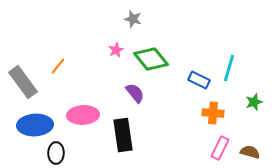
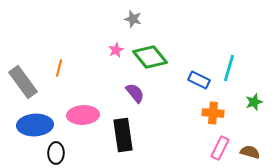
green diamond: moved 1 px left, 2 px up
orange line: moved 1 px right, 2 px down; rotated 24 degrees counterclockwise
